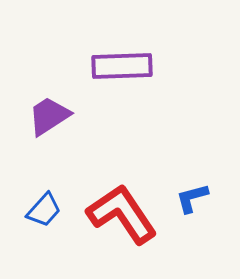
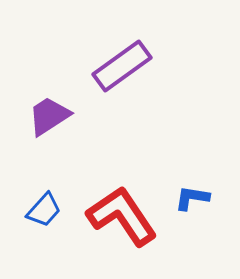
purple rectangle: rotated 34 degrees counterclockwise
blue L-shape: rotated 24 degrees clockwise
red L-shape: moved 2 px down
